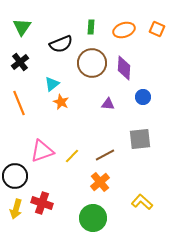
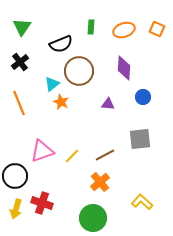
brown circle: moved 13 px left, 8 px down
